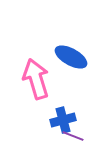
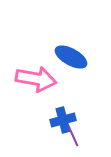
pink arrow: rotated 117 degrees clockwise
purple line: rotated 45 degrees clockwise
